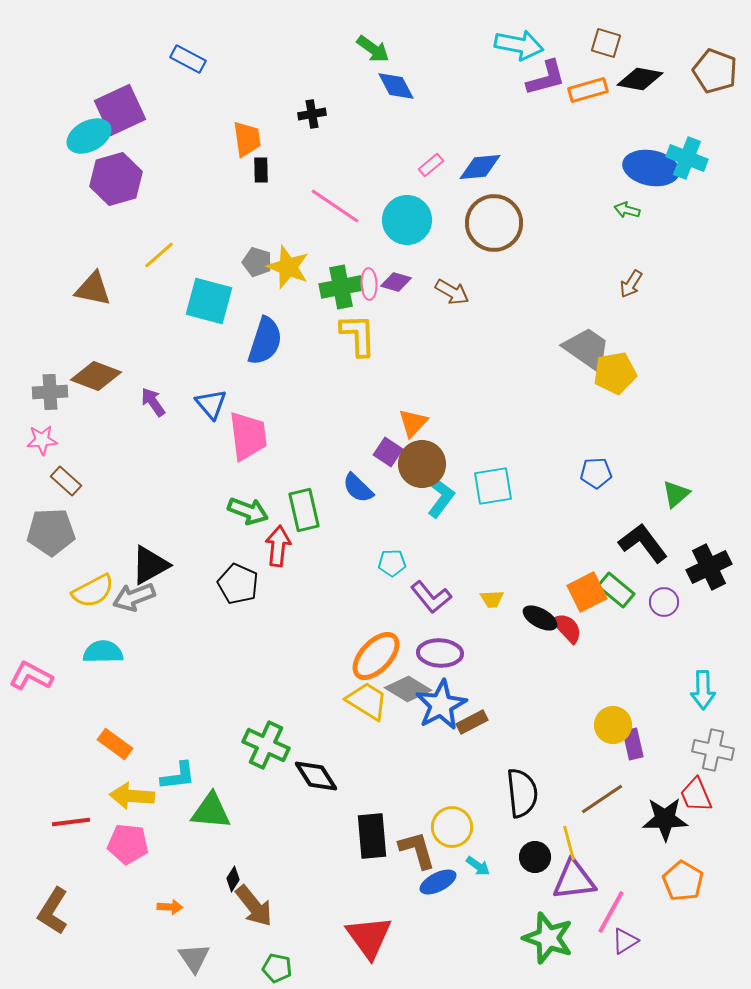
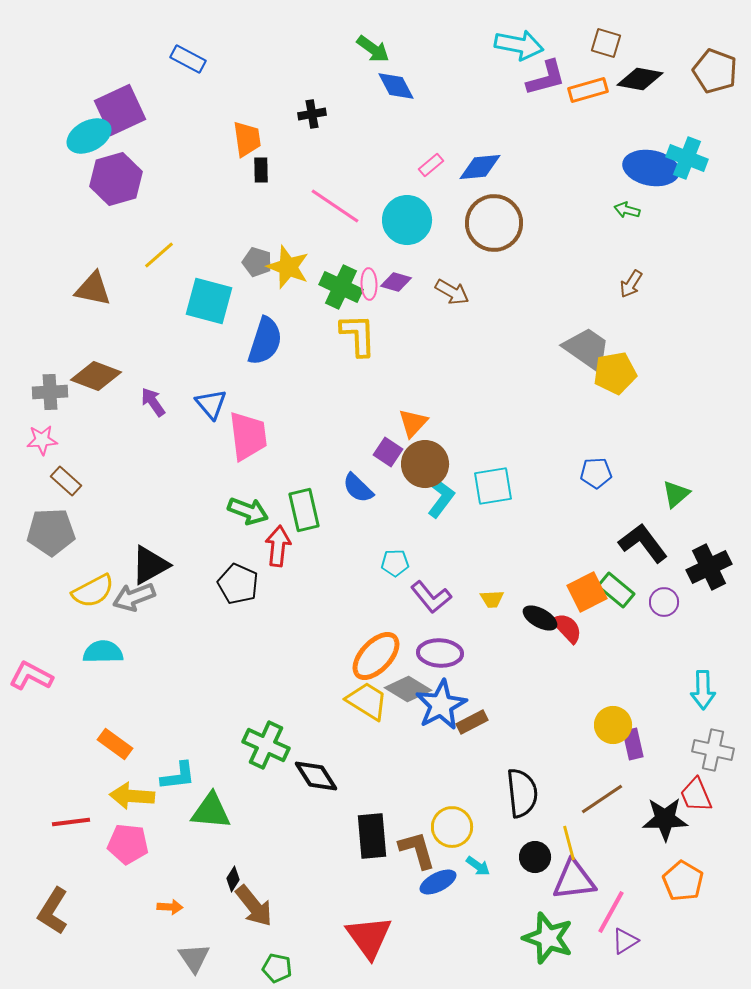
green cross at (341, 287): rotated 36 degrees clockwise
brown circle at (422, 464): moved 3 px right
cyan pentagon at (392, 563): moved 3 px right
